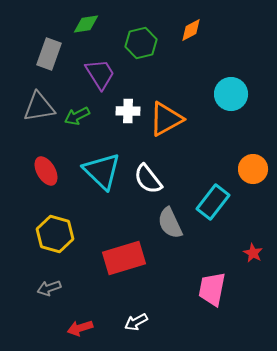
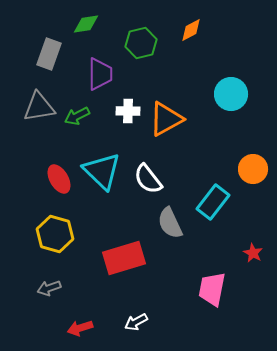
purple trapezoid: rotated 32 degrees clockwise
red ellipse: moved 13 px right, 8 px down
